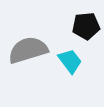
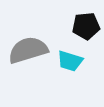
cyan trapezoid: rotated 144 degrees clockwise
